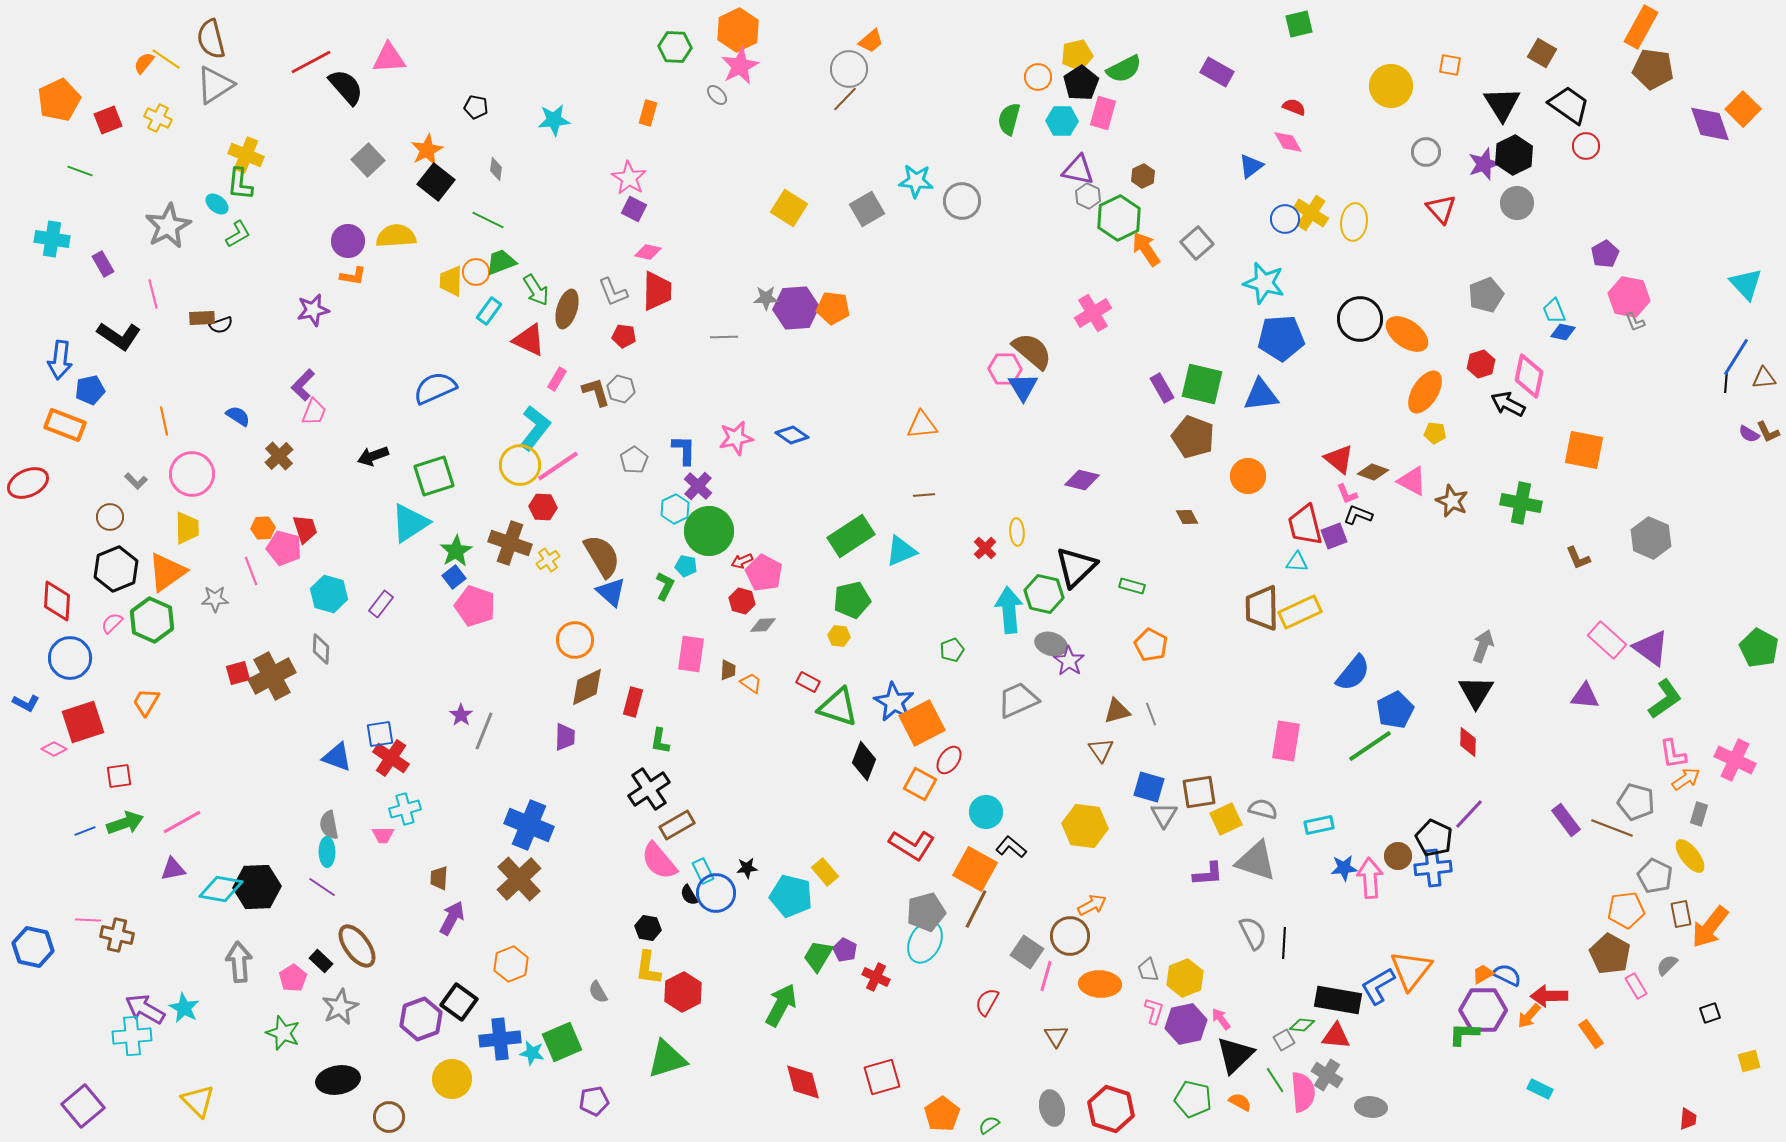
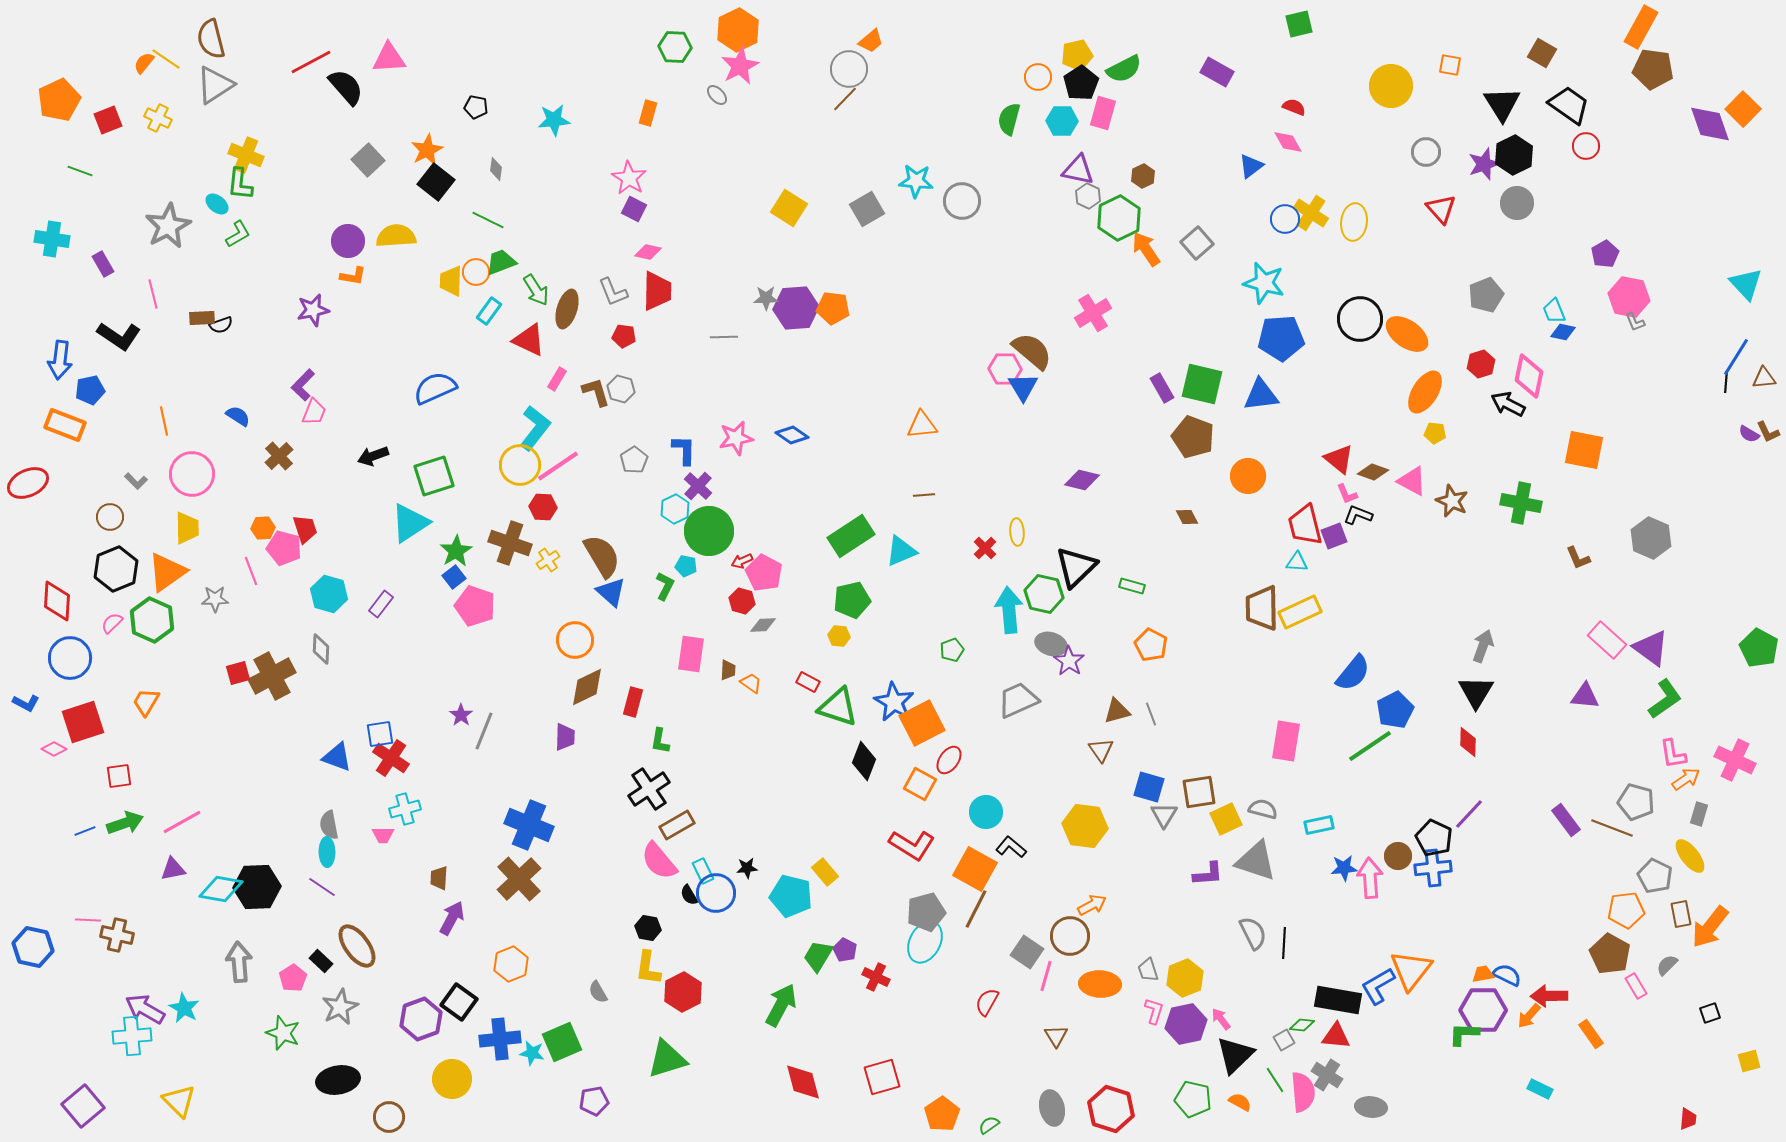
orange trapezoid at (1483, 974): rotated 20 degrees clockwise
yellow triangle at (198, 1101): moved 19 px left
